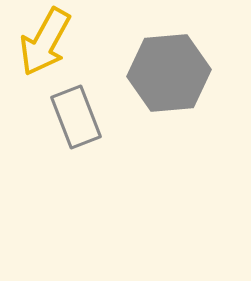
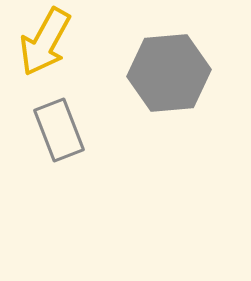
gray rectangle: moved 17 px left, 13 px down
